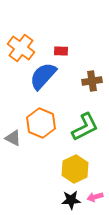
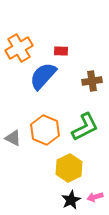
orange cross: moved 2 px left; rotated 24 degrees clockwise
orange hexagon: moved 4 px right, 7 px down
yellow hexagon: moved 6 px left, 1 px up
black star: rotated 24 degrees counterclockwise
